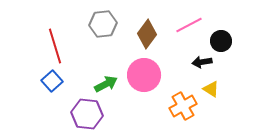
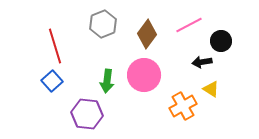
gray hexagon: rotated 16 degrees counterclockwise
green arrow: moved 1 px right, 3 px up; rotated 125 degrees clockwise
